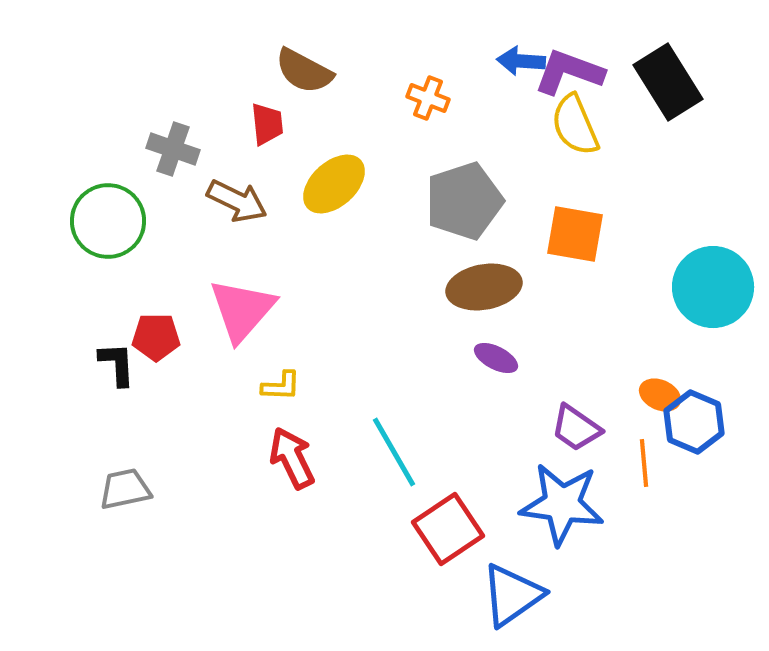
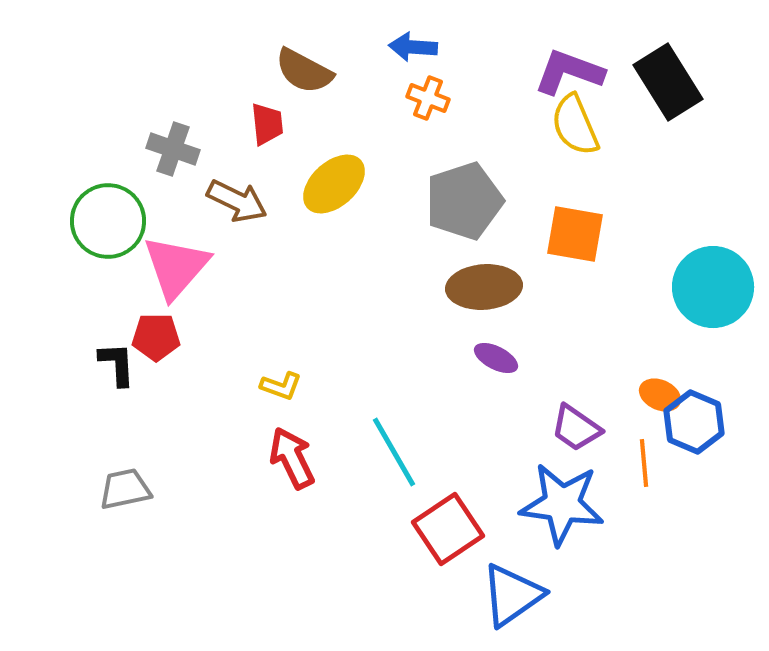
blue arrow: moved 108 px left, 14 px up
brown ellipse: rotated 6 degrees clockwise
pink triangle: moved 66 px left, 43 px up
yellow L-shape: rotated 18 degrees clockwise
